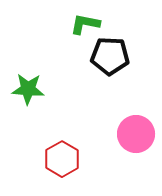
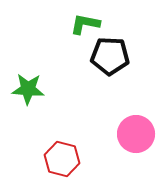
red hexagon: rotated 16 degrees counterclockwise
